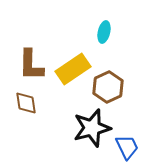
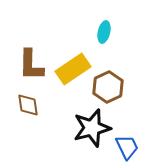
brown diamond: moved 2 px right, 2 px down
